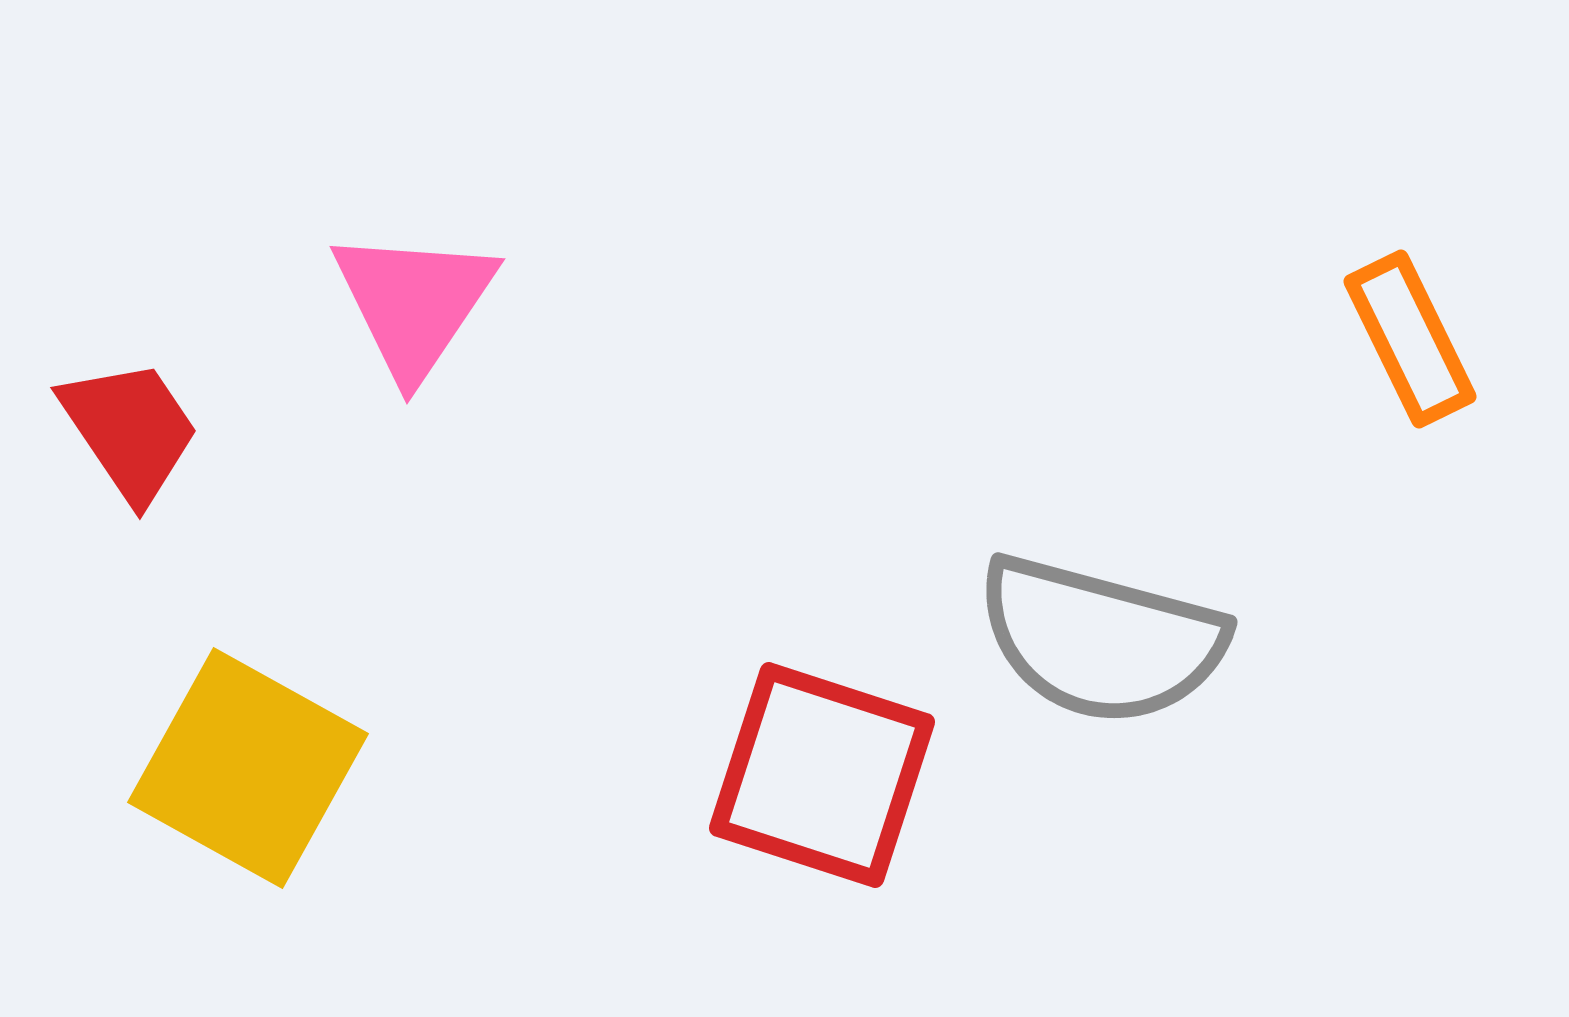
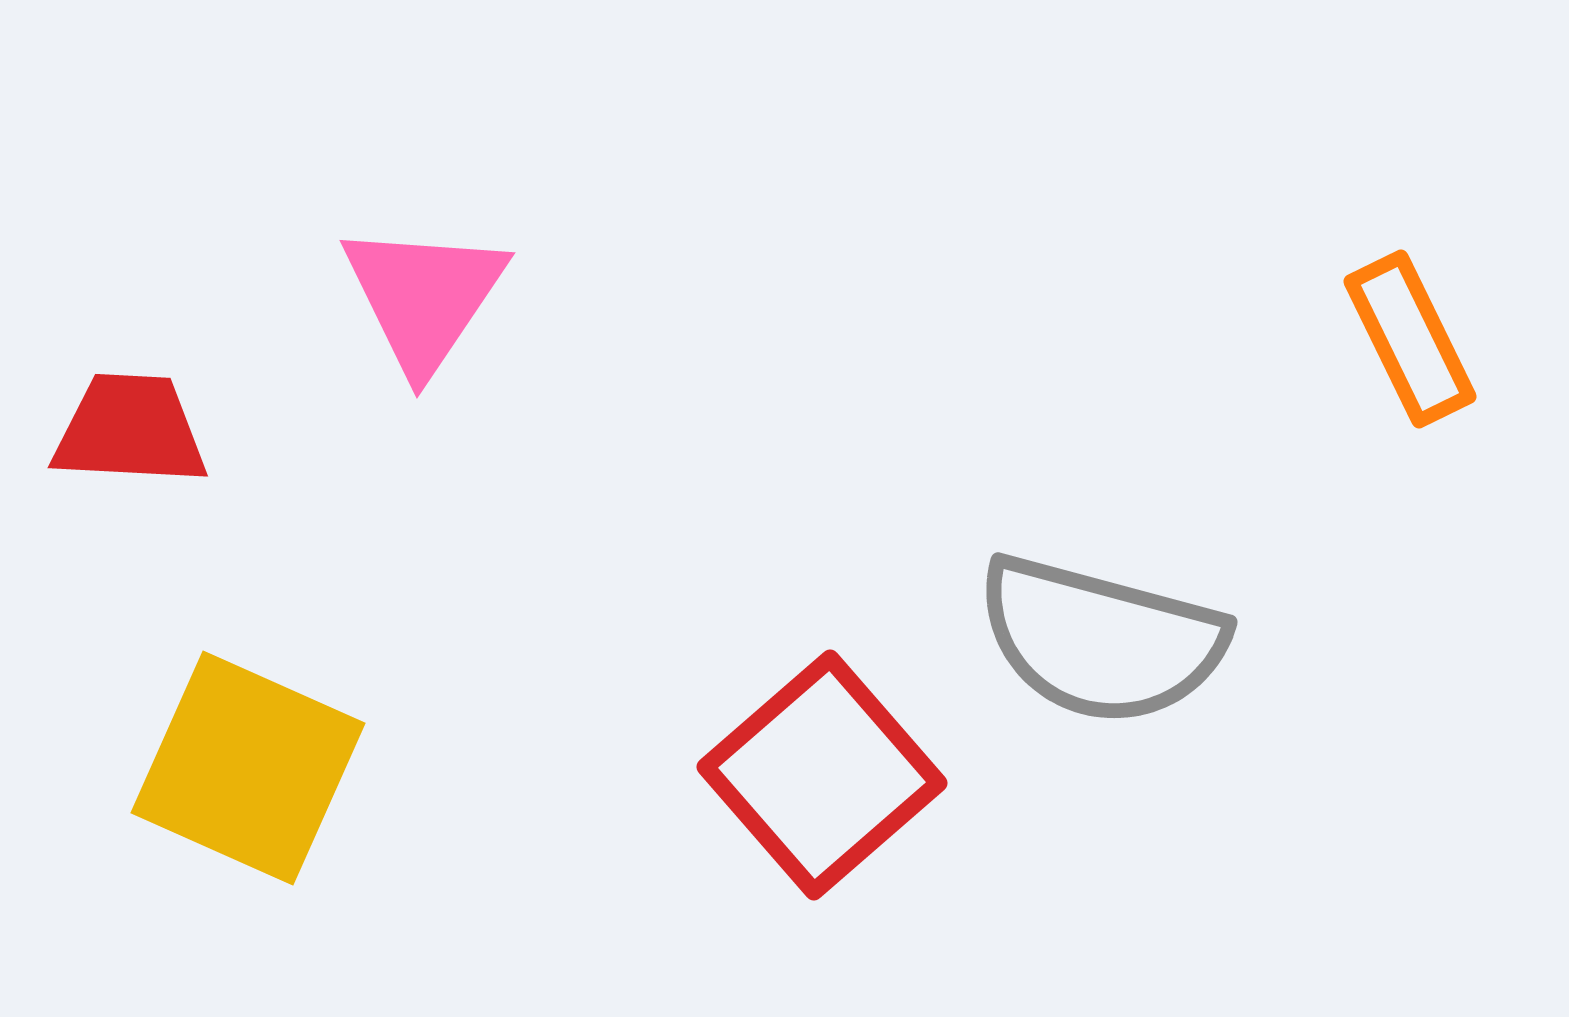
pink triangle: moved 10 px right, 6 px up
red trapezoid: rotated 53 degrees counterclockwise
yellow square: rotated 5 degrees counterclockwise
red square: rotated 31 degrees clockwise
